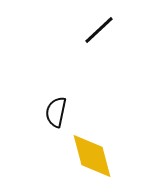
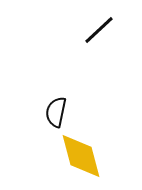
yellow diamond: moved 11 px left
